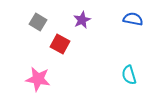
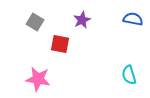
gray square: moved 3 px left
red square: rotated 18 degrees counterclockwise
